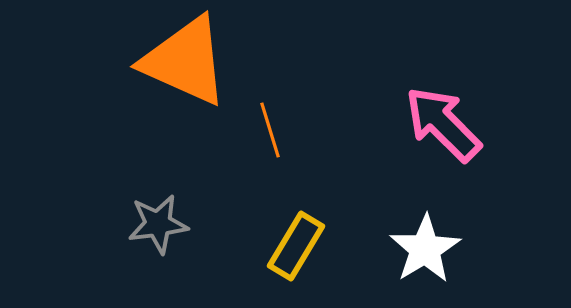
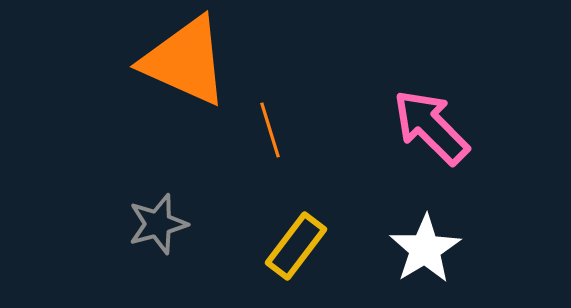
pink arrow: moved 12 px left, 3 px down
gray star: rotated 8 degrees counterclockwise
yellow rectangle: rotated 6 degrees clockwise
